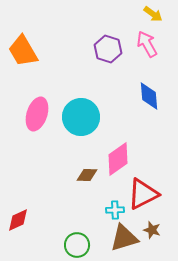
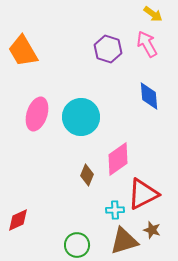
brown diamond: rotated 70 degrees counterclockwise
brown triangle: moved 3 px down
